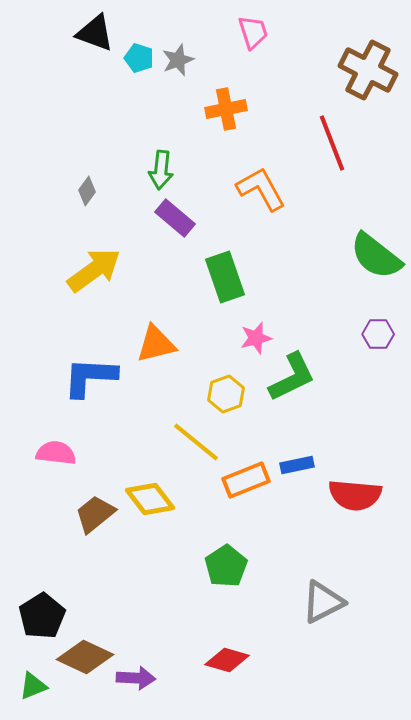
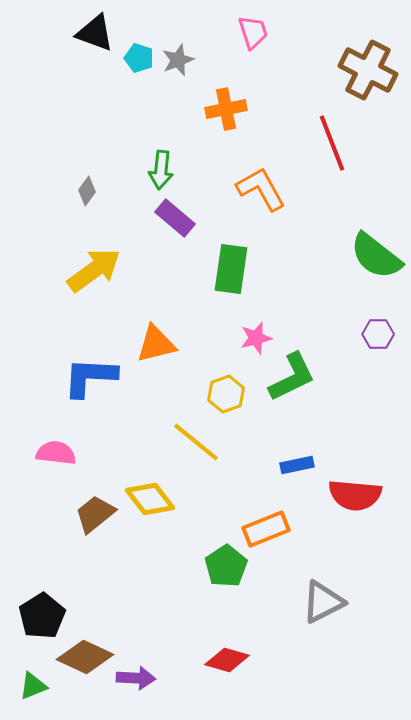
green rectangle: moved 6 px right, 8 px up; rotated 27 degrees clockwise
orange rectangle: moved 20 px right, 49 px down
